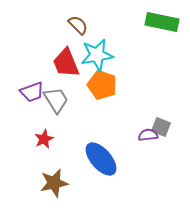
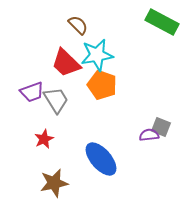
green rectangle: rotated 16 degrees clockwise
red trapezoid: rotated 24 degrees counterclockwise
purple semicircle: moved 1 px right
